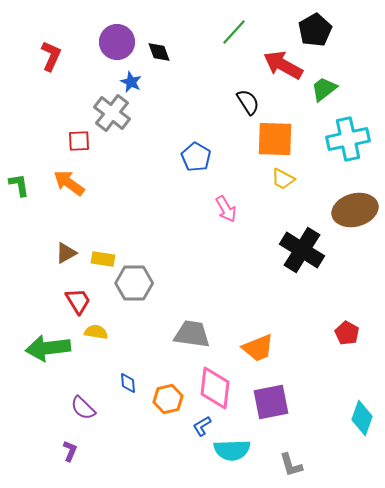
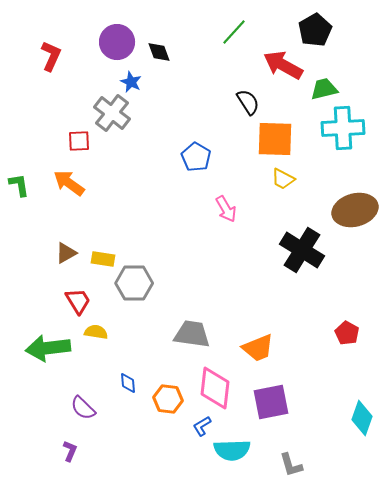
green trapezoid: rotated 24 degrees clockwise
cyan cross: moved 5 px left, 11 px up; rotated 9 degrees clockwise
orange hexagon: rotated 20 degrees clockwise
